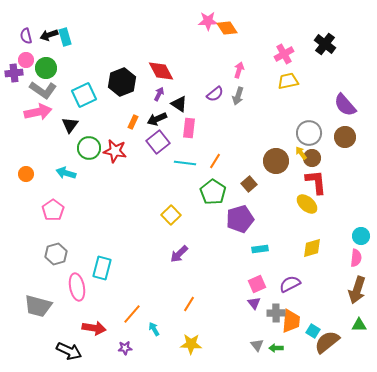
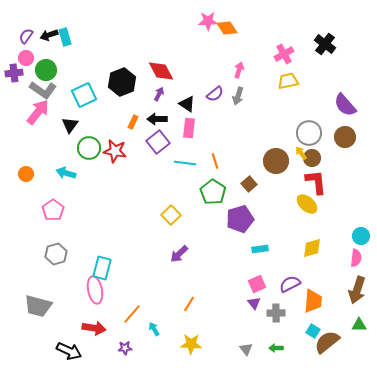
purple semicircle at (26, 36): rotated 49 degrees clockwise
pink circle at (26, 60): moved 2 px up
green circle at (46, 68): moved 2 px down
black triangle at (179, 104): moved 8 px right
pink arrow at (38, 112): rotated 40 degrees counterclockwise
black arrow at (157, 119): rotated 24 degrees clockwise
orange line at (215, 161): rotated 49 degrees counterclockwise
pink ellipse at (77, 287): moved 18 px right, 3 px down
orange trapezoid at (291, 321): moved 22 px right, 20 px up
gray triangle at (257, 345): moved 11 px left, 4 px down
